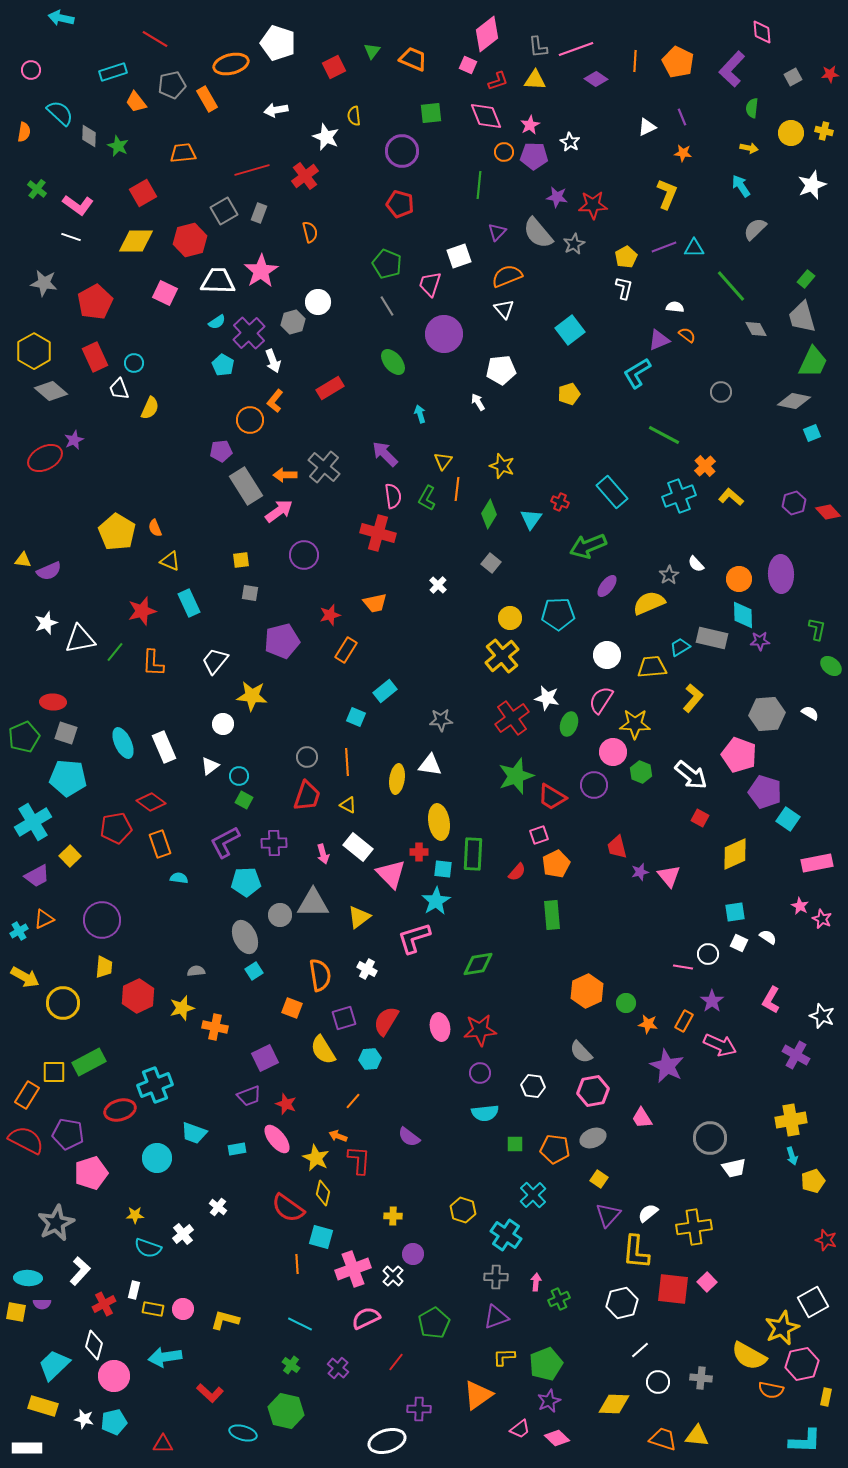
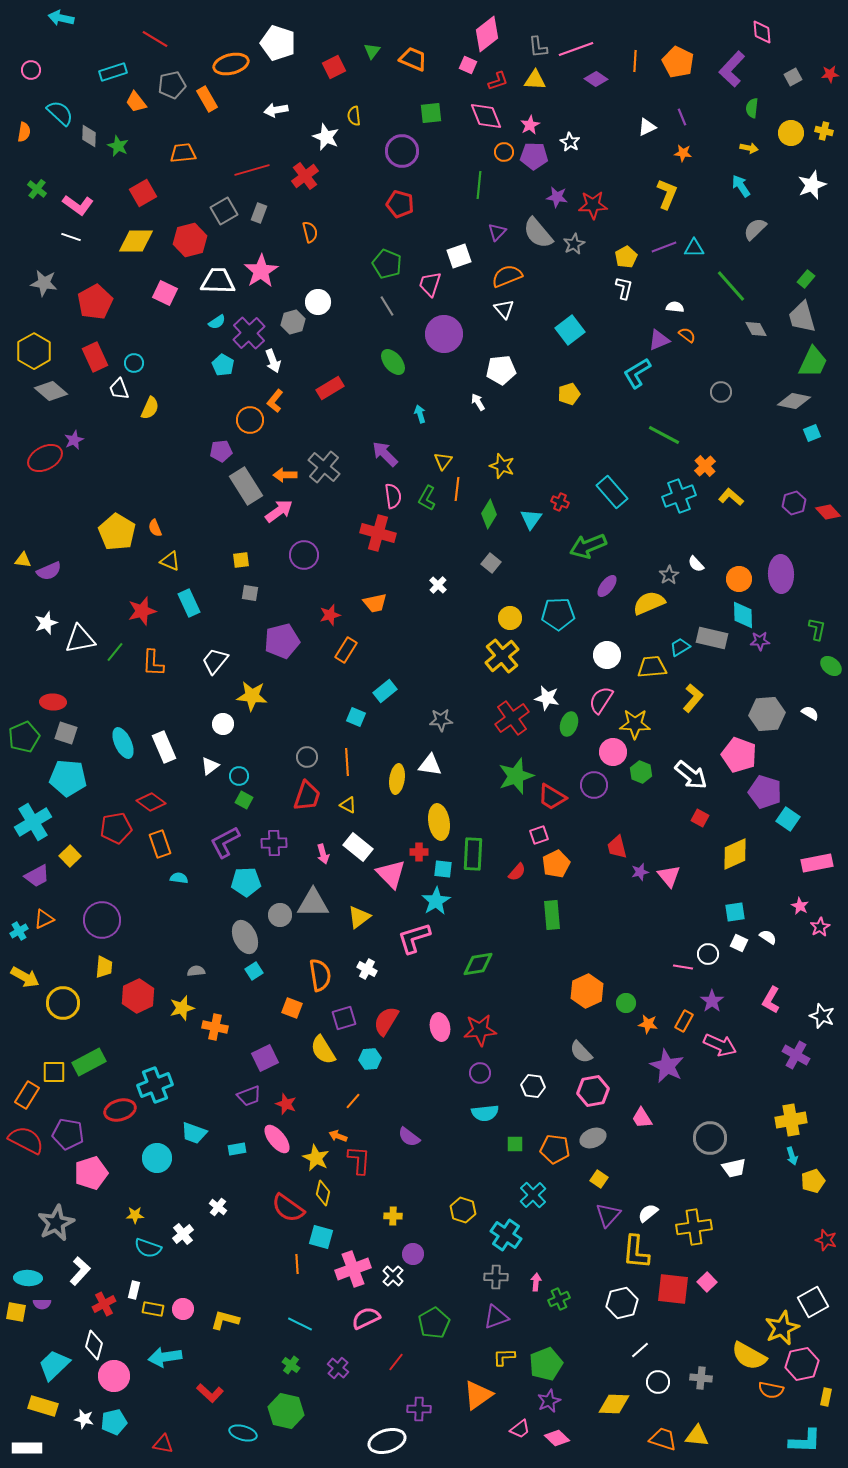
pink star at (822, 919): moved 2 px left, 8 px down; rotated 18 degrees clockwise
red triangle at (163, 1444): rotated 10 degrees clockwise
